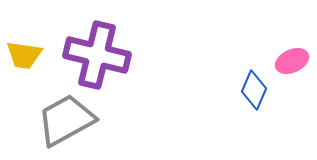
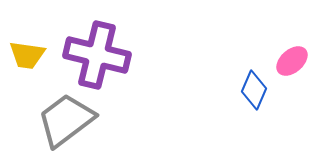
yellow trapezoid: moved 3 px right
pink ellipse: rotated 16 degrees counterclockwise
gray trapezoid: rotated 8 degrees counterclockwise
